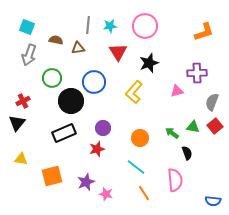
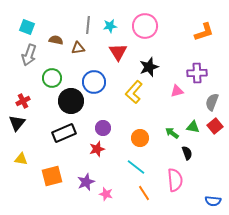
black star: moved 4 px down
